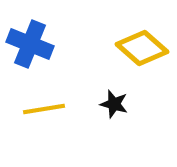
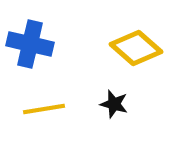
blue cross: rotated 9 degrees counterclockwise
yellow diamond: moved 6 px left
